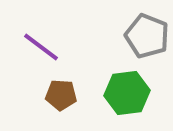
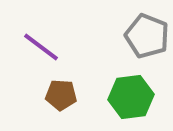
green hexagon: moved 4 px right, 4 px down
